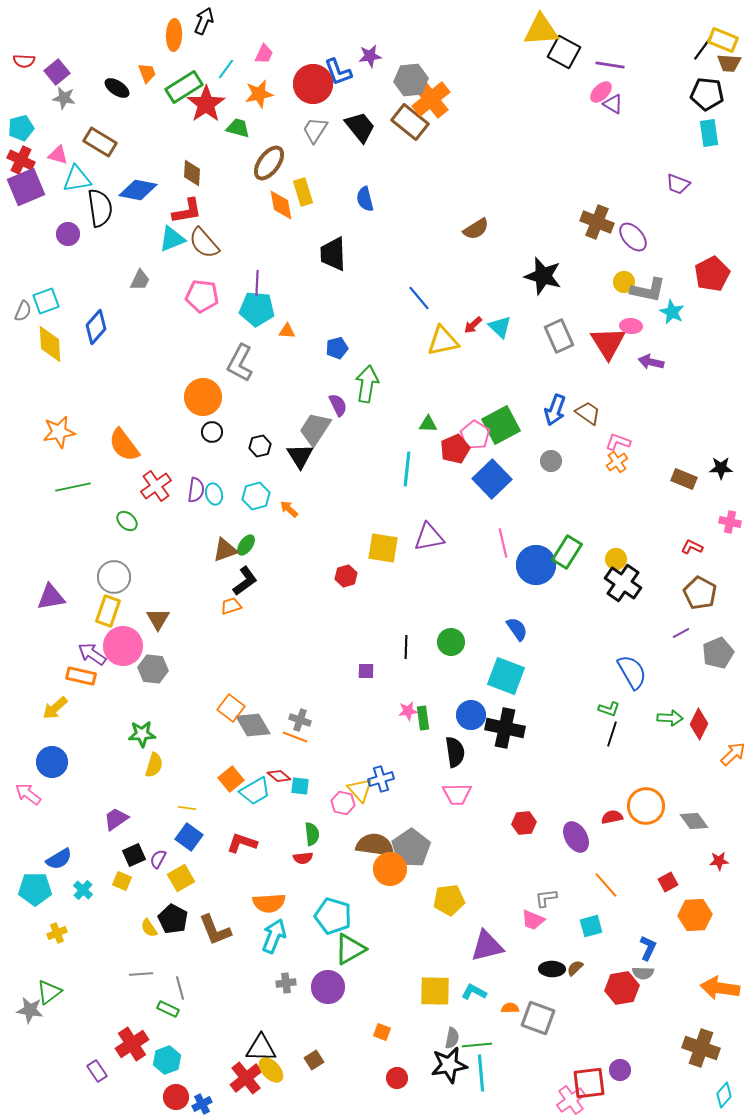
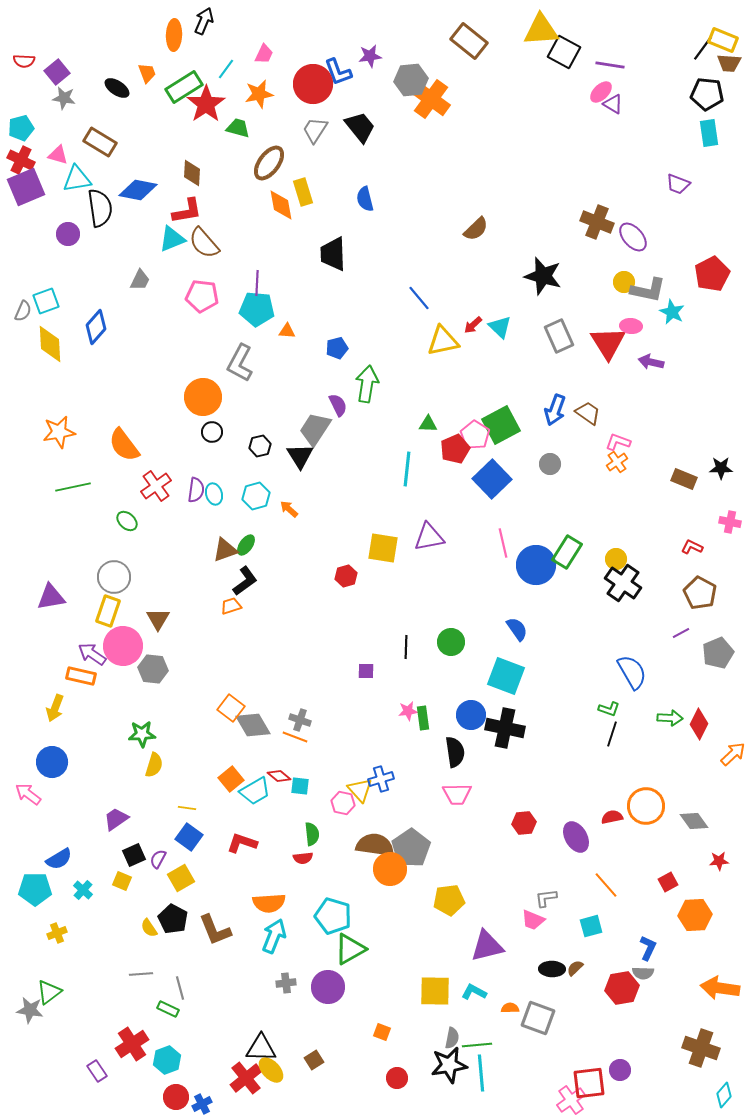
orange cross at (431, 99): rotated 15 degrees counterclockwise
brown rectangle at (410, 122): moved 59 px right, 81 px up
brown semicircle at (476, 229): rotated 12 degrees counterclockwise
gray circle at (551, 461): moved 1 px left, 3 px down
yellow arrow at (55, 708): rotated 28 degrees counterclockwise
